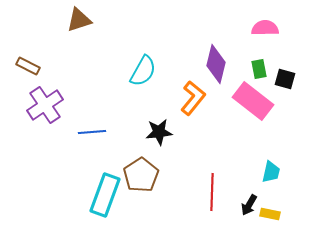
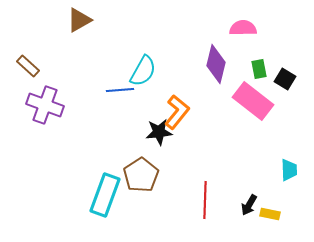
brown triangle: rotated 12 degrees counterclockwise
pink semicircle: moved 22 px left
brown rectangle: rotated 15 degrees clockwise
black square: rotated 15 degrees clockwise
orange L-shape: moved 16 px left, 14 px down
purple cross: rotated 36 degrees counterclockwise
blue line: moved 28 px right, 42 px up
cyan trapezoid: moved 18 px right, 2 px up; rotated 15 degrees counterclockwise
red line: moved 7 px left, 8 px down
